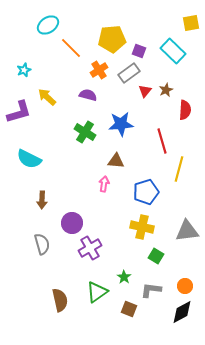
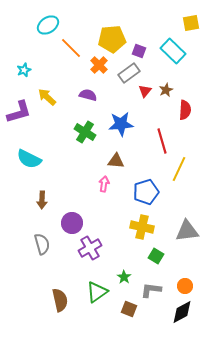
orange cross: moved 5 px up; rotated 12 degrees counterclockwise
yellow line: rotated 10 degrees clockwise
